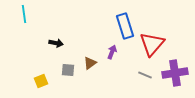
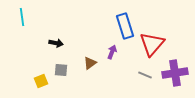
cyan line: moved 2 px left, 3 px down
gray square: moved 7 px left
